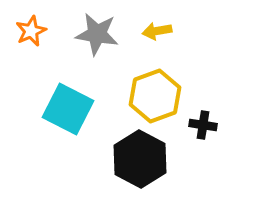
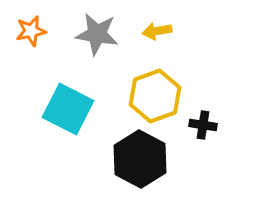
orange star: rotated 12 degrees clockwise
